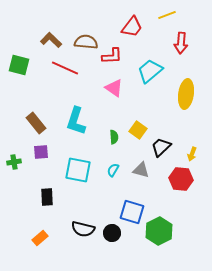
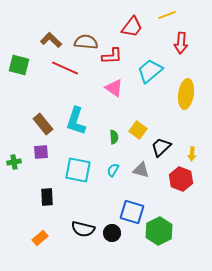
brown rectangle: moved 7 px right, 1 px down
yellow arrow: rotated 16 degrees counterclockwise
red hexagon: rotated 15 degrees clockwise
